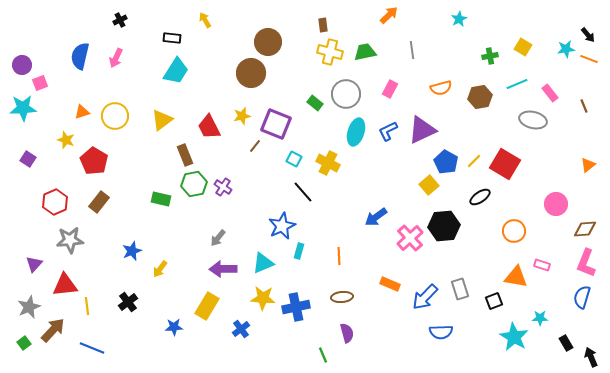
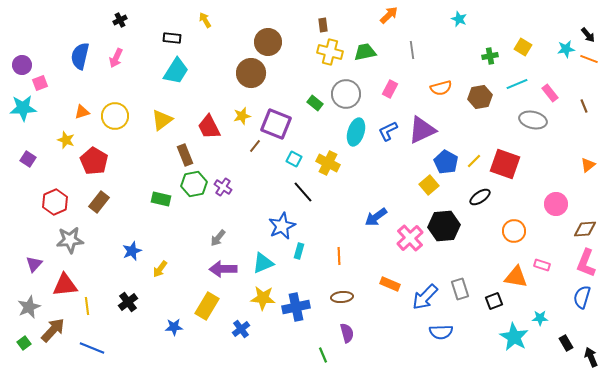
cyan star at (459, 19): rotated 21 degrees counterclockwise
red square at (505, 164): rotated 12 degrees counterclockwise
